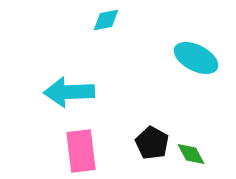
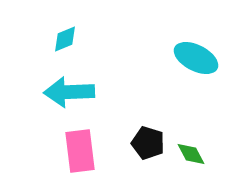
cyan diamond: moved 41 px left, 19 px down; rotated 12 degrees counterclockwise
black pentagon: moved 4 px left; rotated 12 degrees counterclockwise
pink rectangle: moved 1 px left
